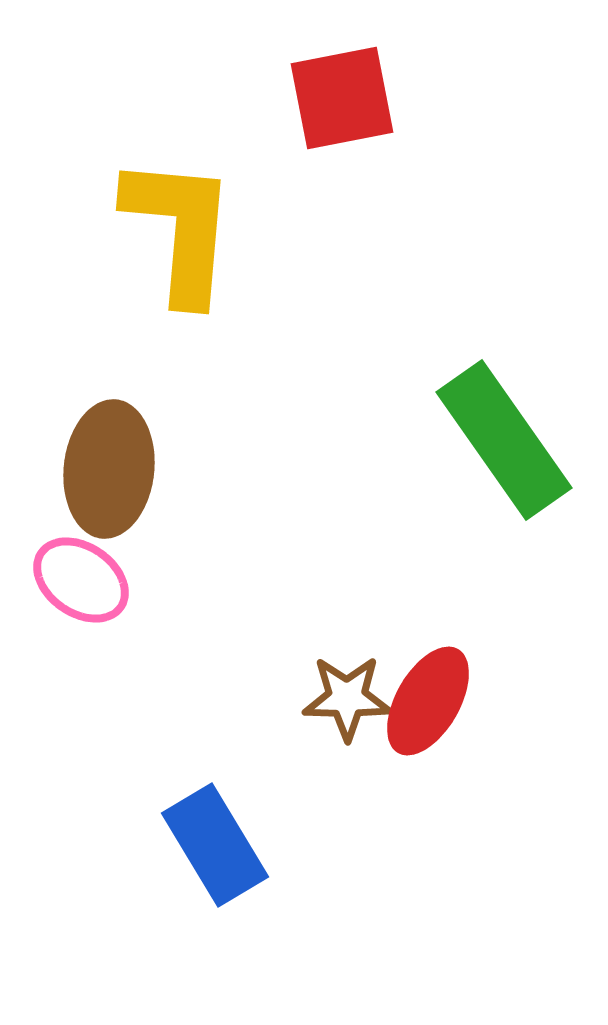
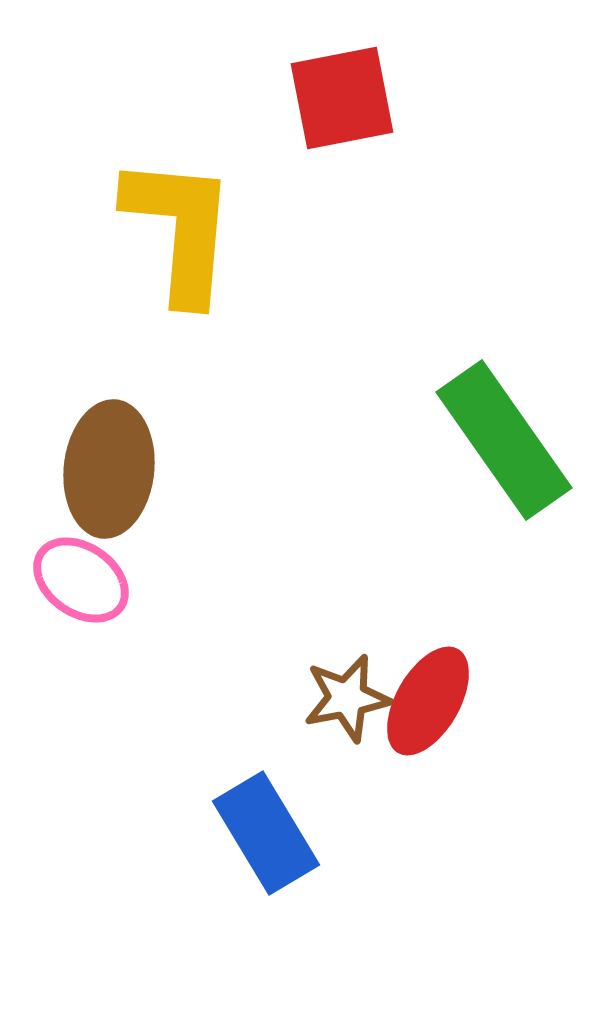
brown star: rotated 12 degrees counterclockwise
blue rectangle: moved 51 px right, 12 px up
